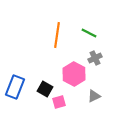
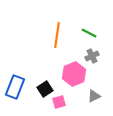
gray cross: moved 3 px left, 2 px up
pink hexagon: rotated 10 degrees clockwise
black square: rotated 28 degrees clockwise
